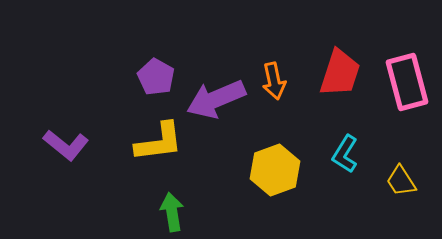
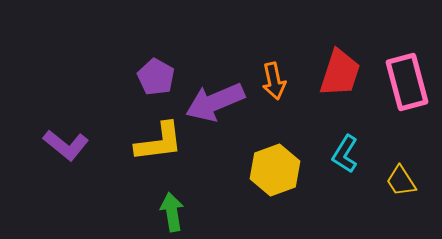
purple arrow: moved 1 px left, 3 px down
